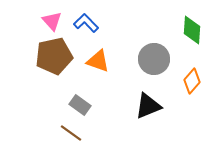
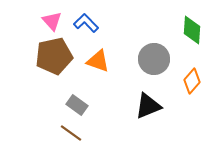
gray rectangle: moved 3 px left
